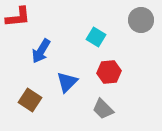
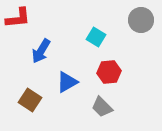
red L-shape: moved 1 px down
blue triangle: rotated 15 degrees clockwise
gray trapezoid: moved 1 px left, 2 px up
